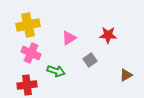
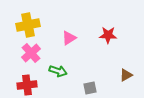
pink cross: rotated 24 degrees clockwise
gray square: moved 28 px down; rotated 24 degrees clockwise
green arrow: moved 2 px right
